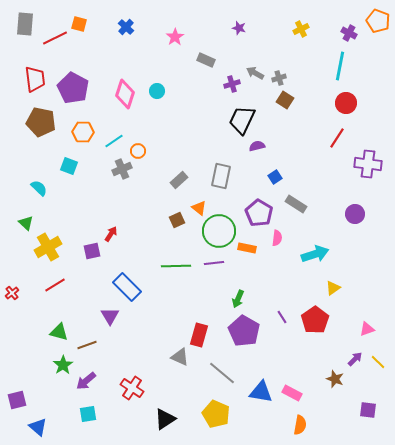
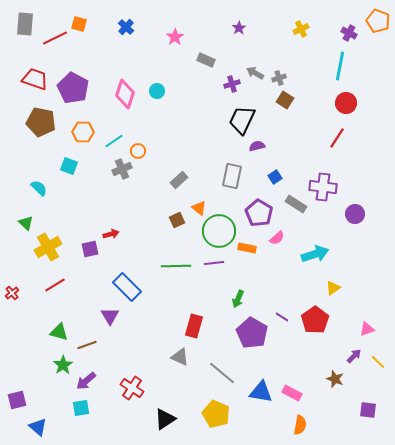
purple star at (239, 28): rotated 24 degrees clockwise
red trapezoid at (35, 79): rotated 64 degrees counterclockwise
purple cross at (368, 164): moved 45 px left, 23 px down
gray rectangle at (221, 176): moved 11 px right
red arrow at (111, 234): rotated 42 degrees clockwise
pink semicircle at (277, 238): rotated 42 degrees clockwise
purple square at (92, 251): moved 2 px left, 2 px up
purple line at (282, 317): rotated 24 degrees counterclockwise
purple pentagon at (244, 331): moved 8 px right, 2 px down
red rectangle at (199, 335): moved 5 px left, 9 px up
purple arrow at (355, 359): moved 1 px left, 3 px up
cyan square at (88, 414): moved 7 px left, 6 px up
